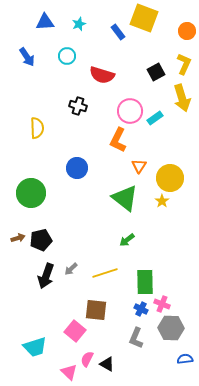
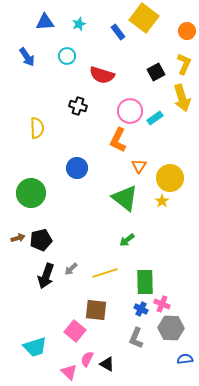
yellow square: rotated 16 degrees clockwise
